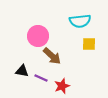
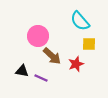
cyan semicircle: rotated 55 degrees clockwise
red star: moved 14 px right, 22 px up
